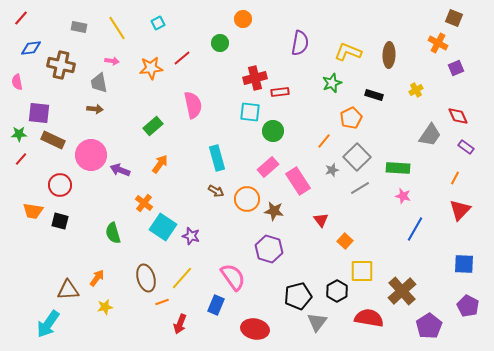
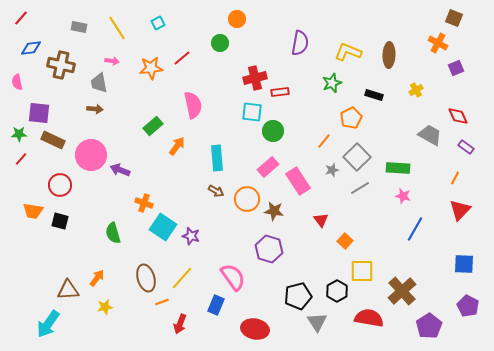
orange circle at (243, 19): moved 6 px left
cyan square at (250, 112): moved 2 px right
gray trapezoid at (430, 135): rotated 95 degrees counterclockwise
cyan rectangle at (217, 158): rotated 10 degrees clockwise
orange arrow at (160, 164): moved 17 px right, 18 px up
orange cross at (144, 203): rotated 18 degrees counterclockwise
gray triangle at (317, 322): rotated 10 degrees counterclockwise
